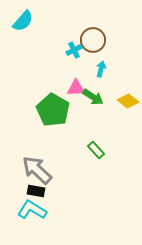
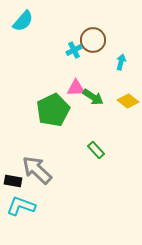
cyan arrow: moved 20 px right, 7 px up
green pentagon: rotated 16 degrees clockwise
black rectangle: moved 23 px left, 10 px up
cyan L-shape: moved 11 px left, 4 px up; rotated 12 degrees counterclockwise
